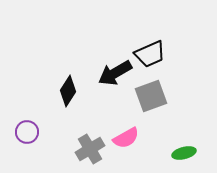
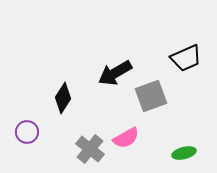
black trapezoid: moved 36 px right, 4 px down
black diamond: moved 5 px left, 7 px down
gray cross: rotated 20 degrees counterclockwise
